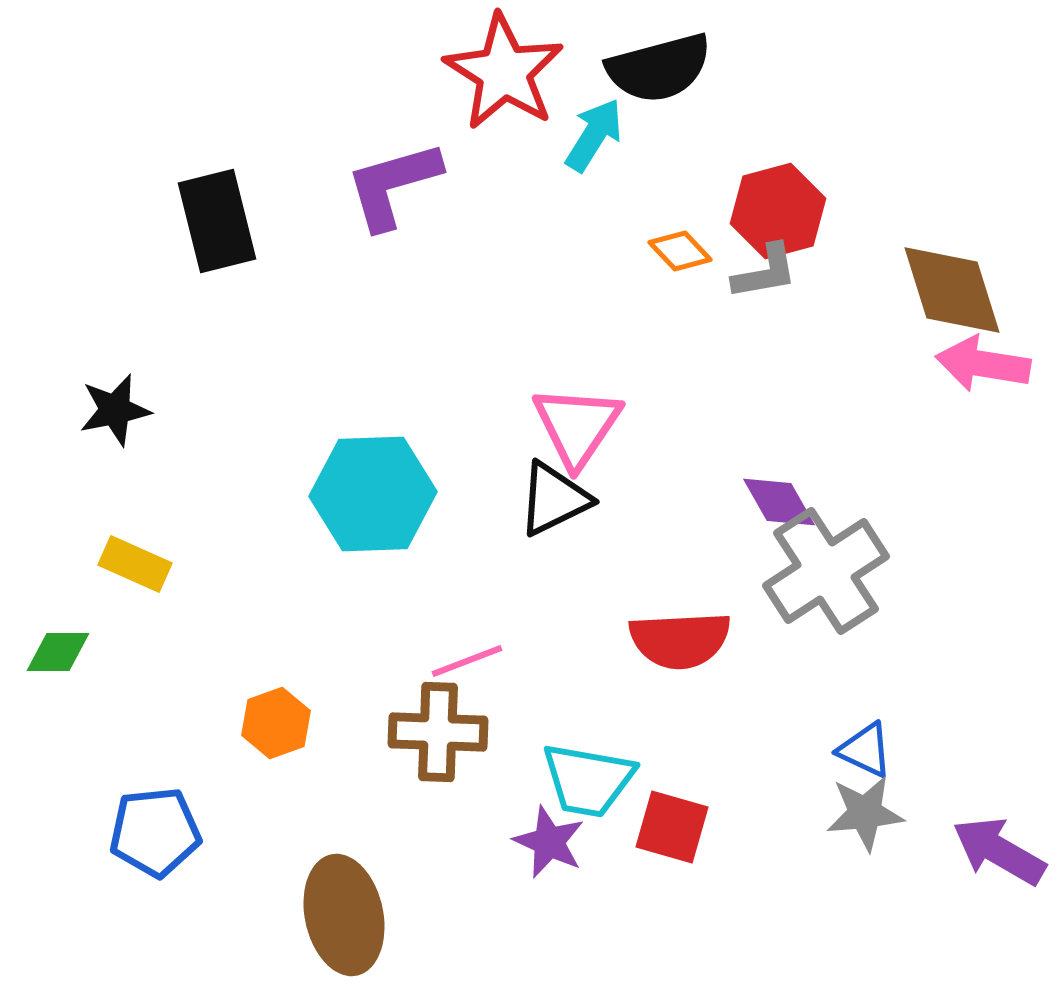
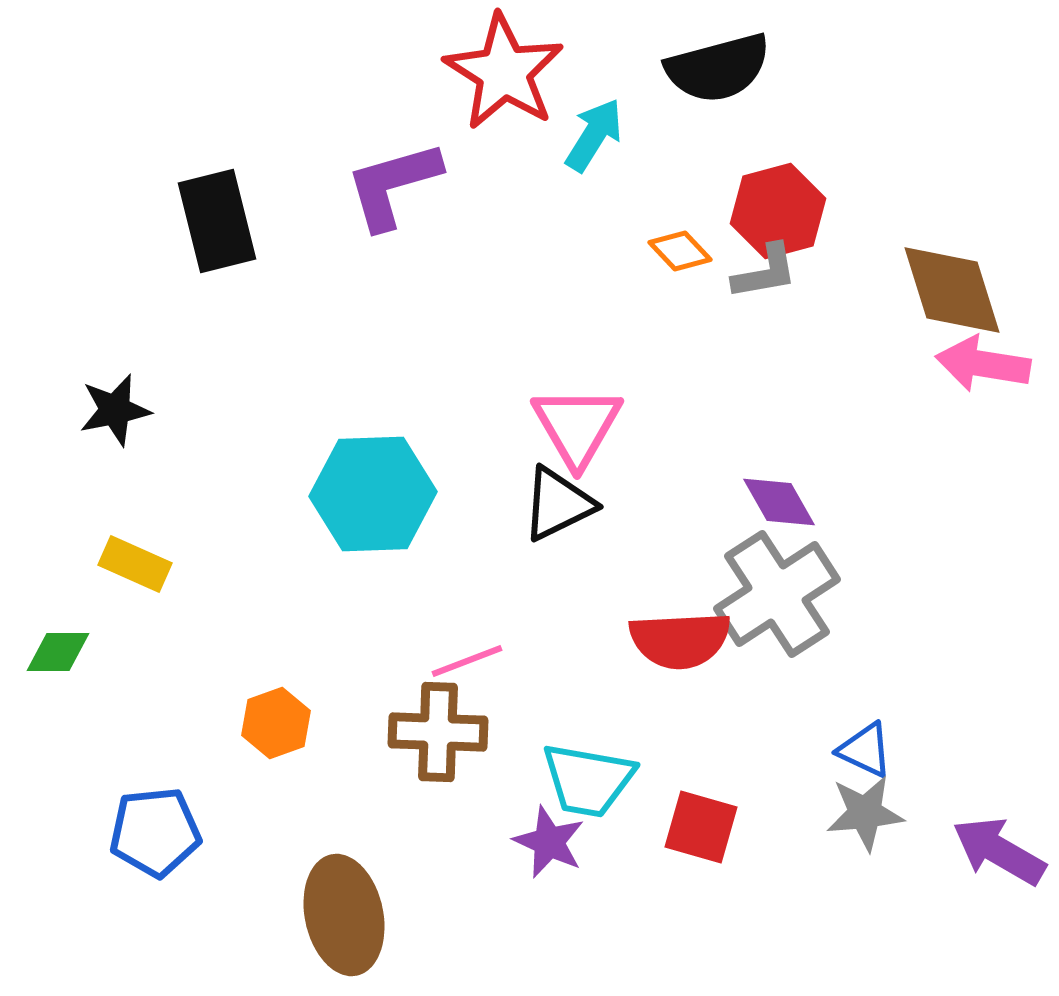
black semicircle: moved 59 px right
pink triangle: rotated 4 degrees counterclockwise
black triangle: moved 4 px right, 5 px down
gray cross: moved 49 px left, 23 px down
red square: moved 29 px right
